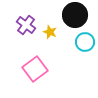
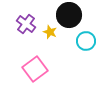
black circle: moved 6 px left
purple cross: moved 1 px up
cyan circle: moved 1 px right, 1 px up
